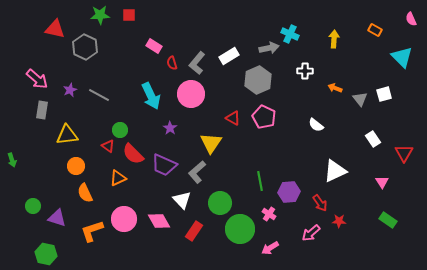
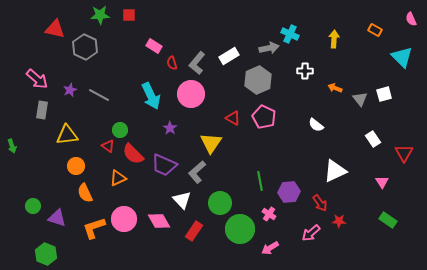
green arrow at (12, 160): moved 14 px up
orange L-shape at (92, 231): moved 2 px right, 3 px up
green hexagon at (46, 254): rotated 10 degrees clockwise
